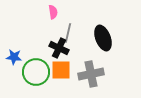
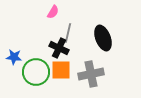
pink semicircle: rotated 40 degrees clockwise
